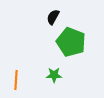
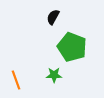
green pentagon: moved 1 px right, 5 px down
orange line: rotated 24 degrees counterclockwise
